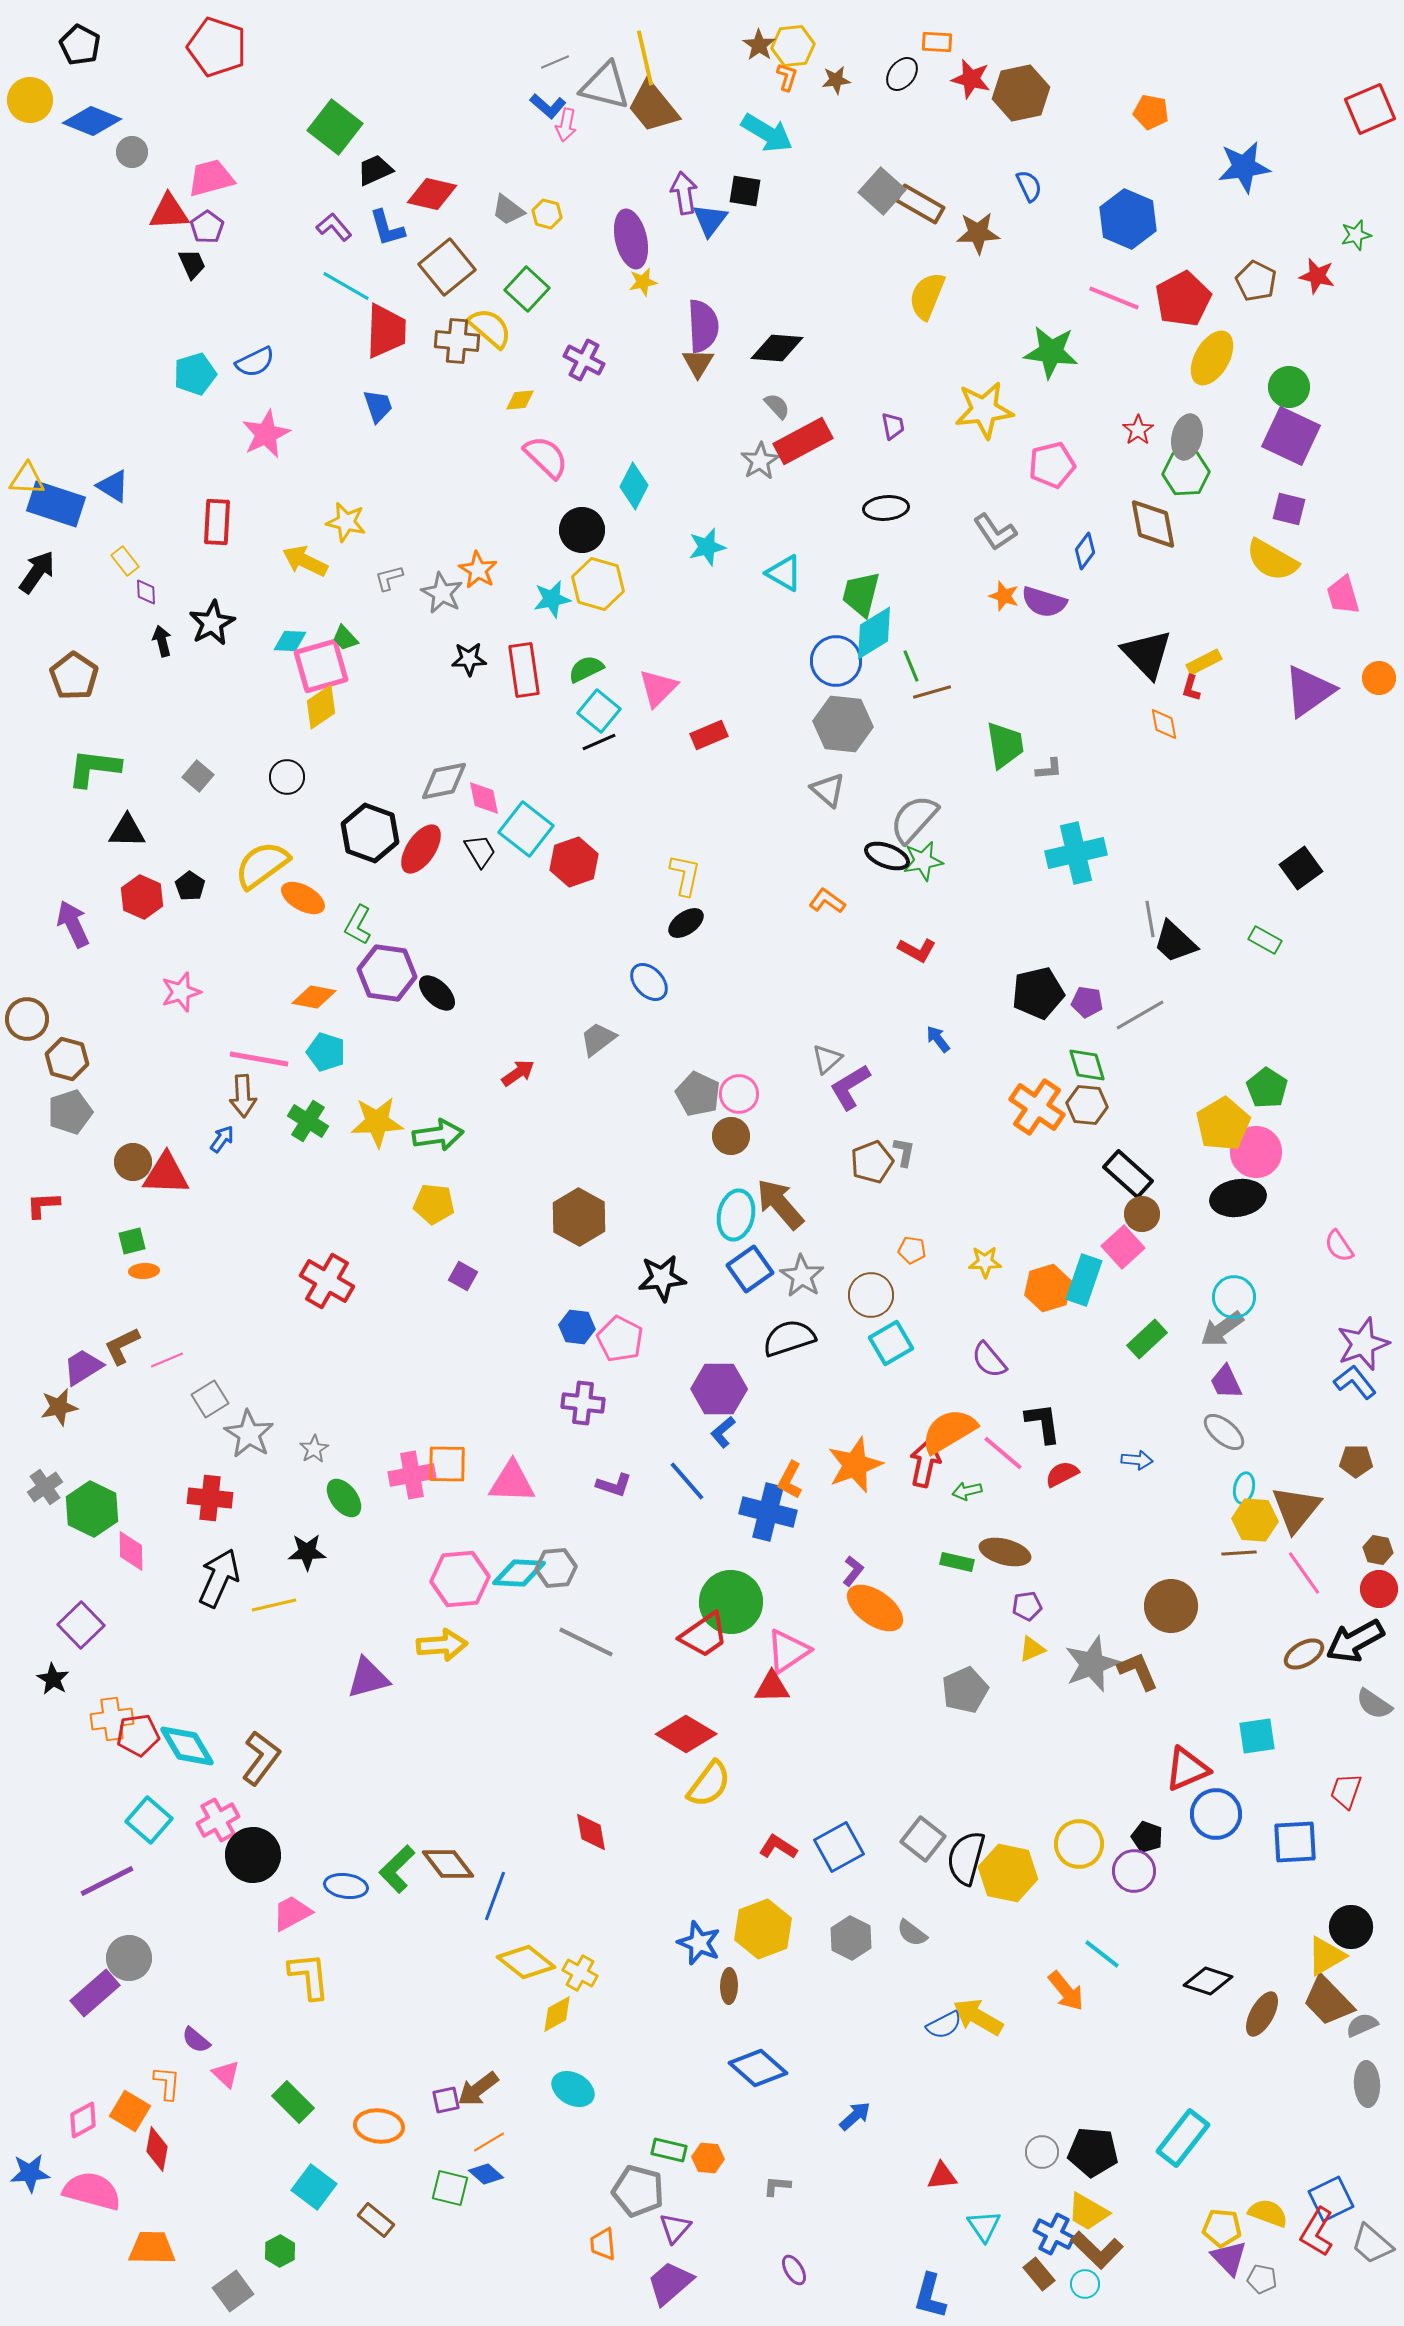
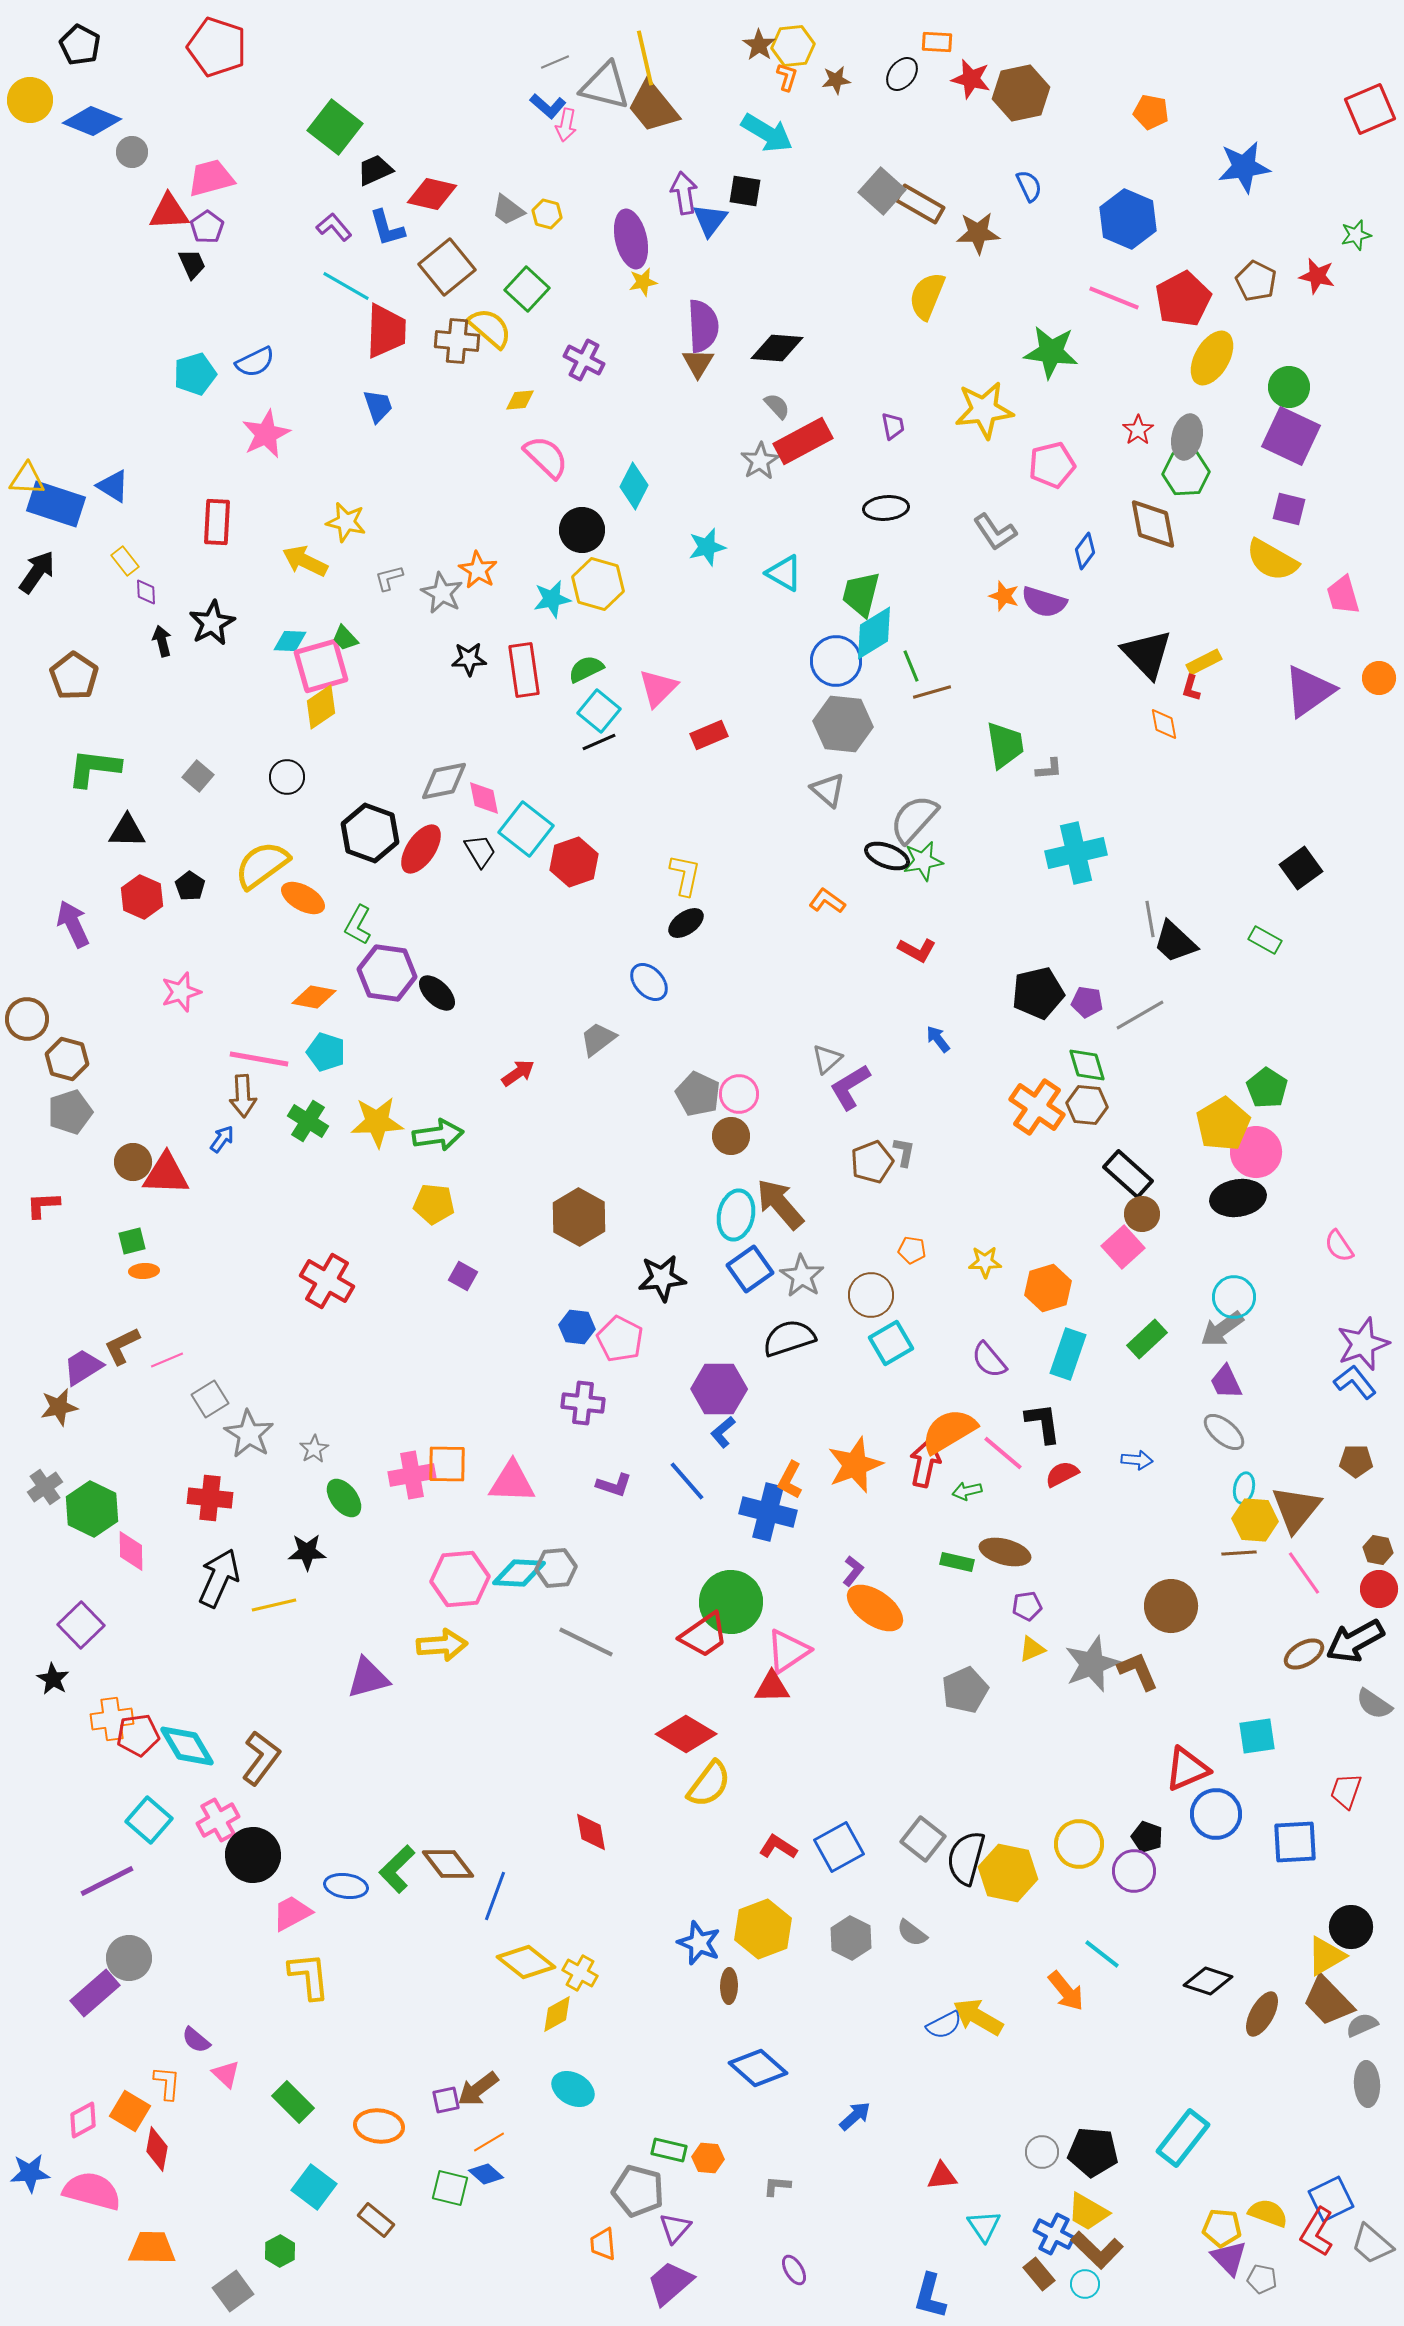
cyan rectangle at (1084, 1280): moved 16 px left, 74 px down
